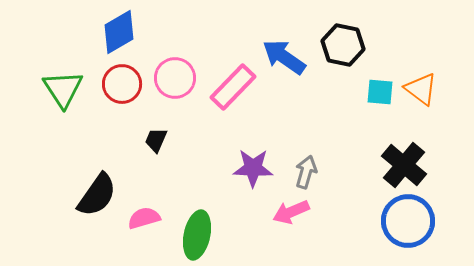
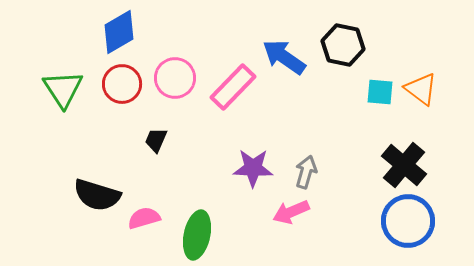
black semicircle: rotated 72 degrees clockwise
